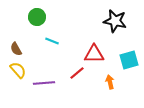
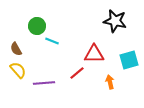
green circle: moved 9 px down
